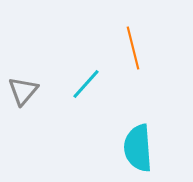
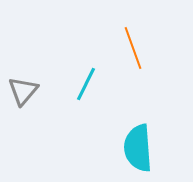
orange line: rotated 6 degrees counterclockwise
cyan line: rotated 16 degrees counterclockwise
